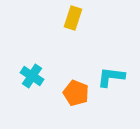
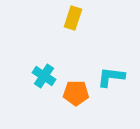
cyan cross: moved 12 px right
orange pentagon: rotated 20 degrees counterclockwise
